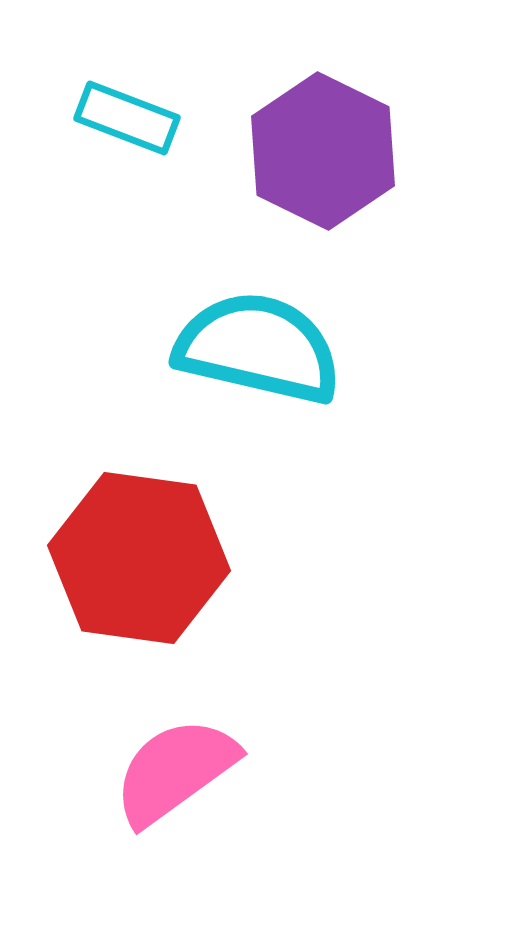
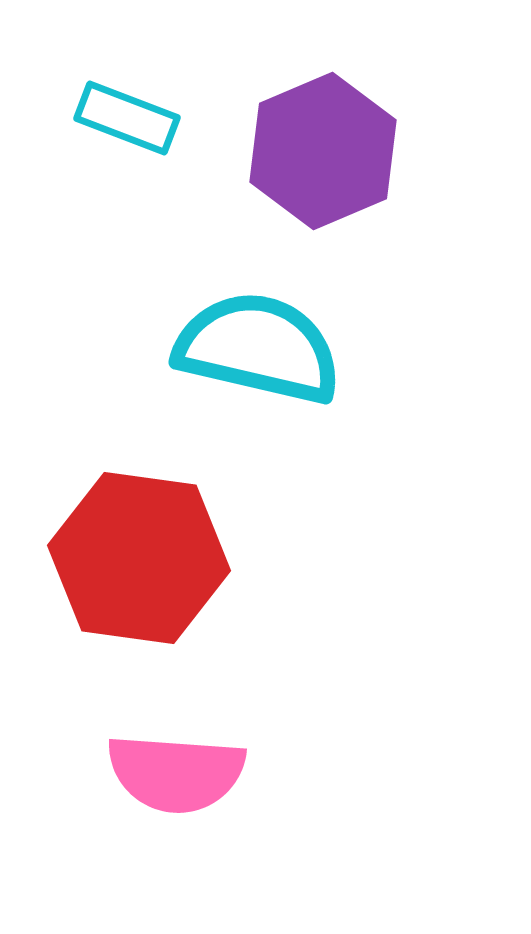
purple hexagon: rotated 11 degrees clockwise
pink semicircle: moved 1 px right, 2 px down; rotated 140 degrees counterclockwise
